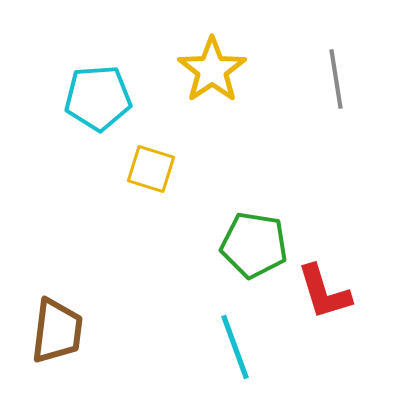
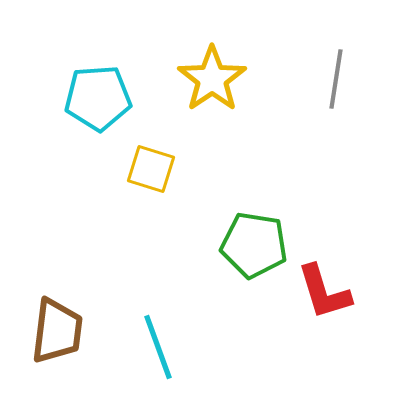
yellow star: moved 9 px down
gray line: rotated 18 degrees clockwise
cyan line: moved 77 px left
